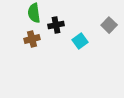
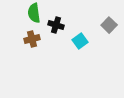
black cross: rotated 28 degrees clockwise
